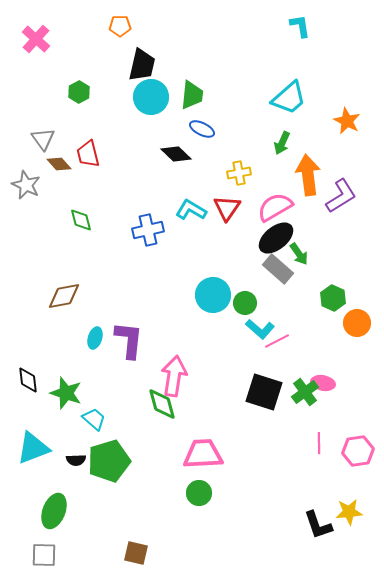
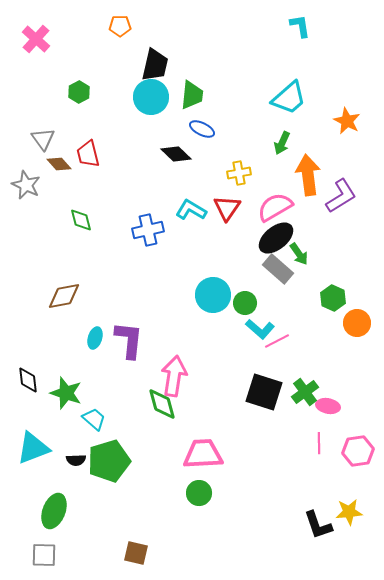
black trapezoid at (142, 65): moved 13 px right
pink ellipse at (323, 383): moved 5 px right, 23 px down
